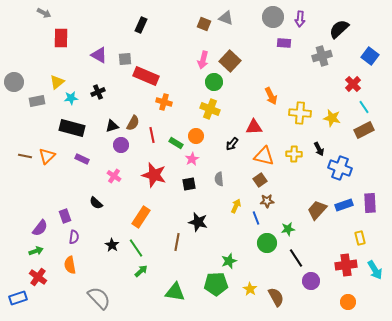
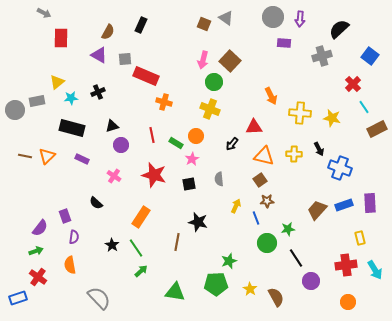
gray triangle at (226, 18): rotated 14 degrees clockwise
gray circle at (14, 82): moved 1 px right, 28 px down
brown semicircle at (133, 123): moved 25 px left, 91 px up
brown rectangle at (364, 130): moved 13 px right, 1 px up
